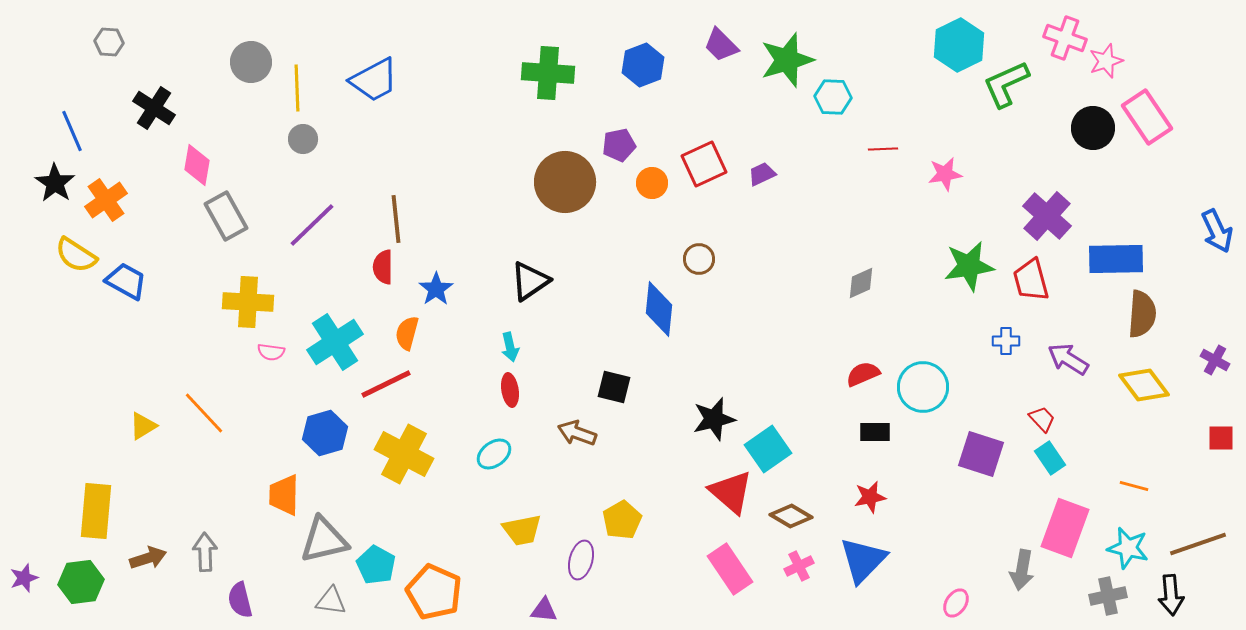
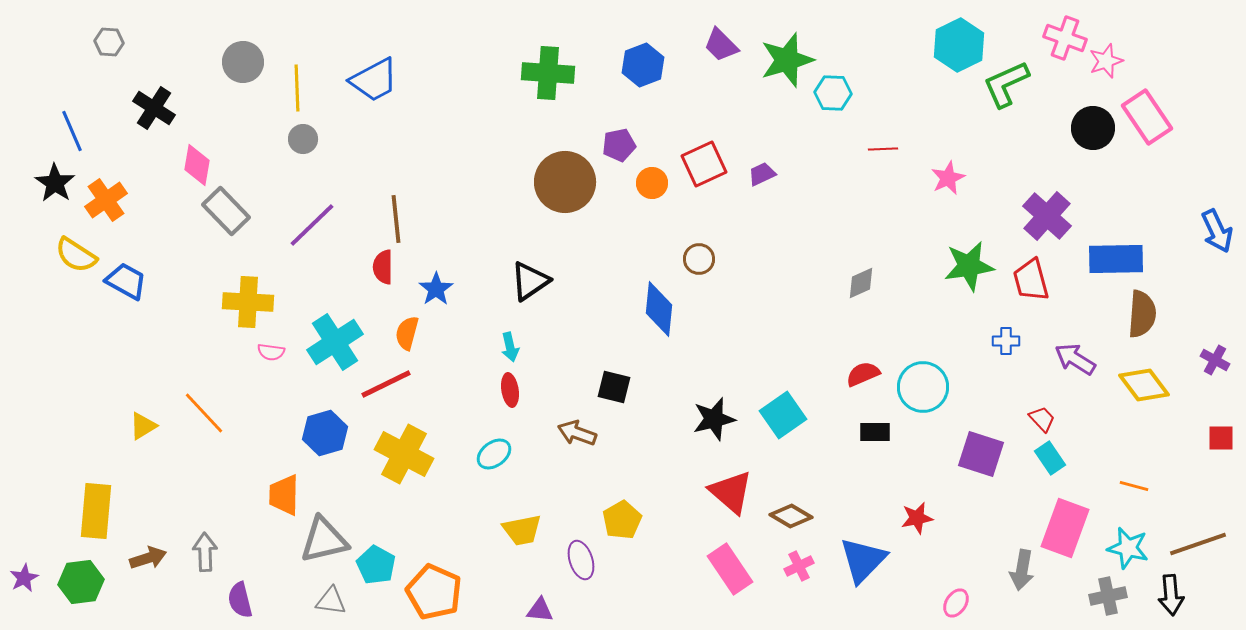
gray circle at (251, 62): moved 8 px left
cyan hexagon at (833, 97): moved 4 px up
pink star at (945, 174): moved 3 px right, 4 px down; rotated 16 degrees counterclockwise
gray rectangle at (226, 216): moved 5 px up; rotated 15 degrees counterclockwise
purple arrow at (1068, 359): moved 7 px right
cyan square at (768, 449): moved 15 px right, 34 px up
red star at (870, 497): moved 47 px right, 21 px down
purple ellipse at (581, 560): rotated 33 degrees counterclockwise
purple star at (24, 578): rotated 8 degrees counterclockwise
purple triangle at (544, 610): moved 4 px left
